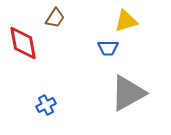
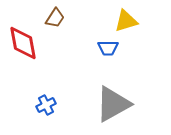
gray triangle: moved 15 px left, 11 px down
